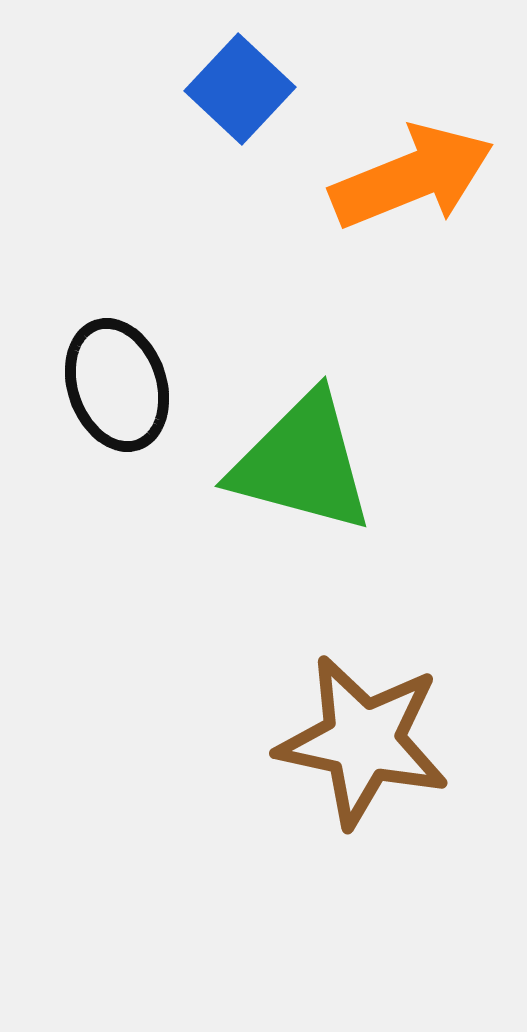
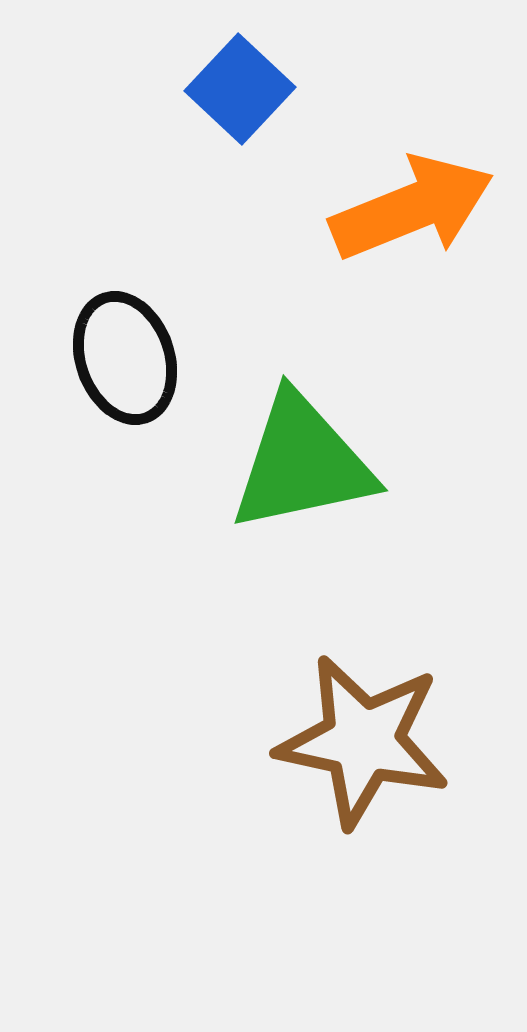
orange arrow: moved 31 px down
black ellipse: moved 8 px right, 27 px up
green triangle: rotated 27 degrees counterclockwise
